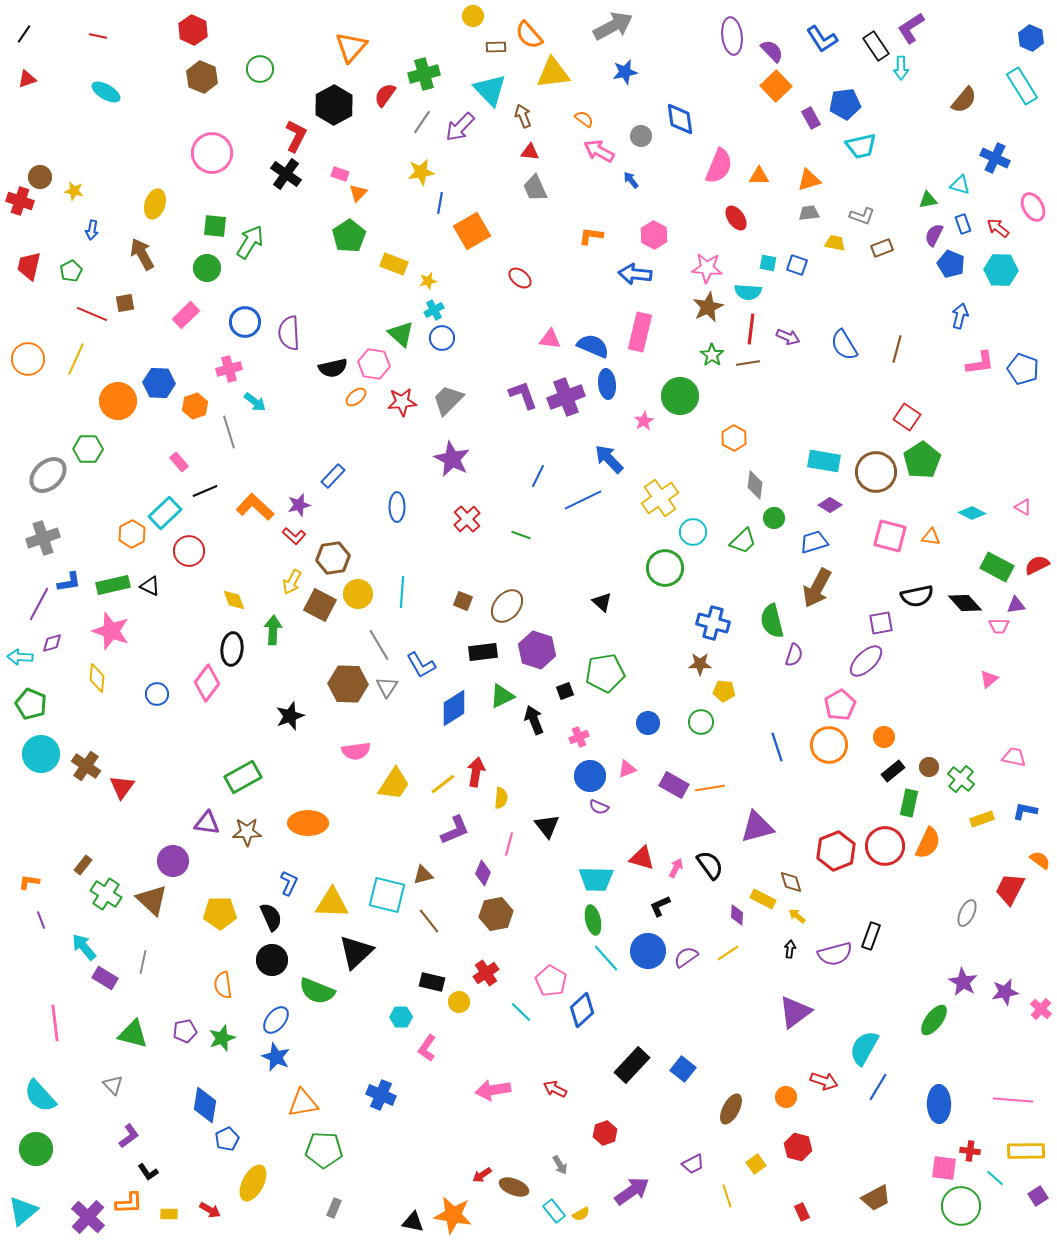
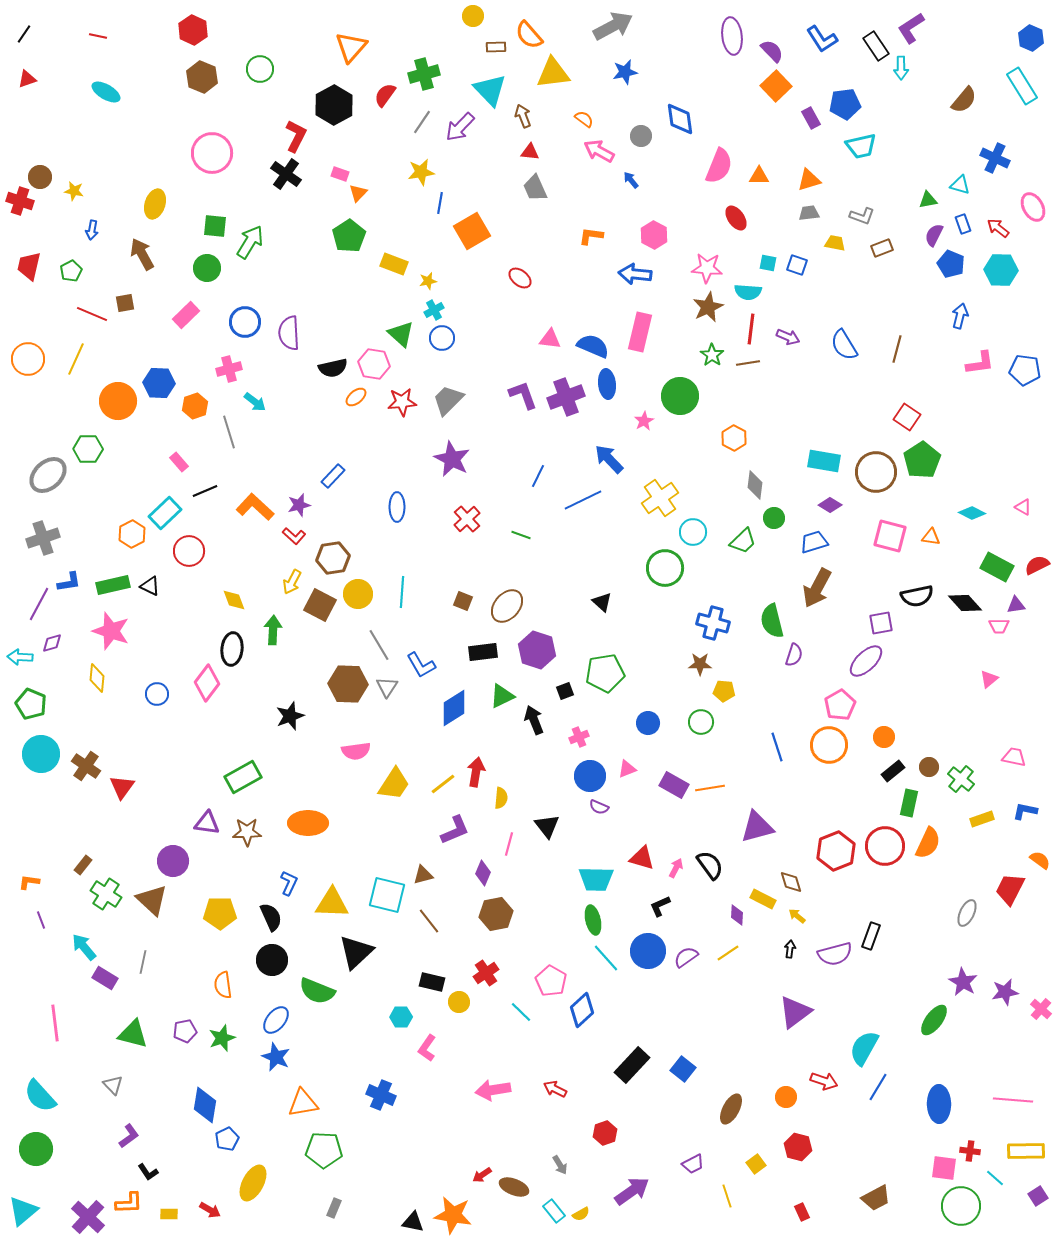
blue pentagon at (1023, 369): moved 2 px right, 1 px down; rotated 12 degrees counterclockwise
